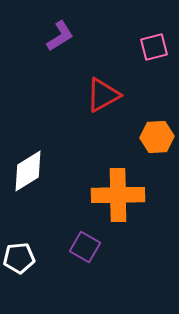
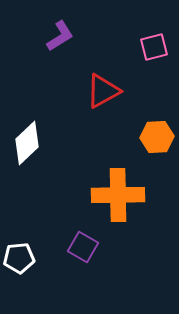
red triangle: moved 4 px up
white diamond: moved 1 px left, 28 px up; rotated 12 degrees counterclockwise
purple square: moved 2 px left
